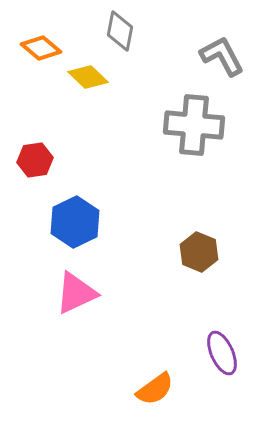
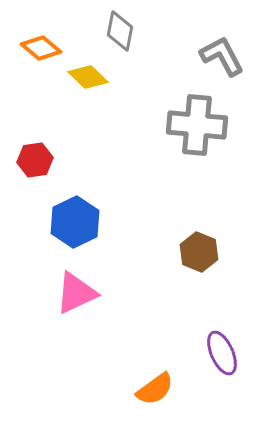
gray cross: moved 3 px right
